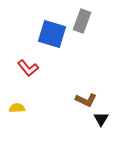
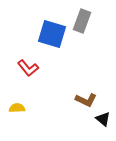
black triangle: moved 2 px right; rotated 21 degrees counterclockwise
